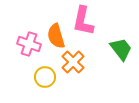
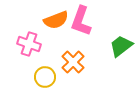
pink L-shape: moved 2 px left; rotated 8 degrees clockwise
orange semicircle: moved 16 px up; rotated 95 degrees counterclockwise
green trapezoid: moved 3 px up; rotated 90 degrees counterclockwise
